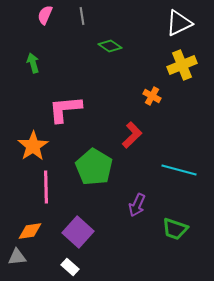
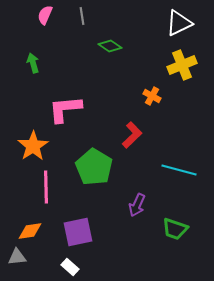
purple square: rotated 36 degrees clockwise
